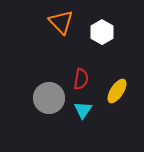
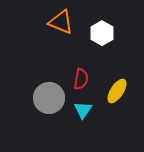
orange triangle: rotated 24 degrees counterclockwise
white hexagon: moved 1 px down
